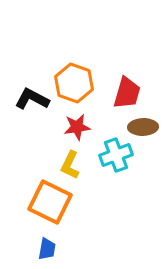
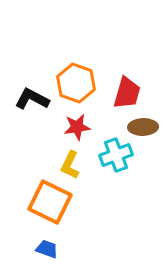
orange hexagon: moved 2 px right
blue trapezoid: rotated 80 degrees counterclockwise
